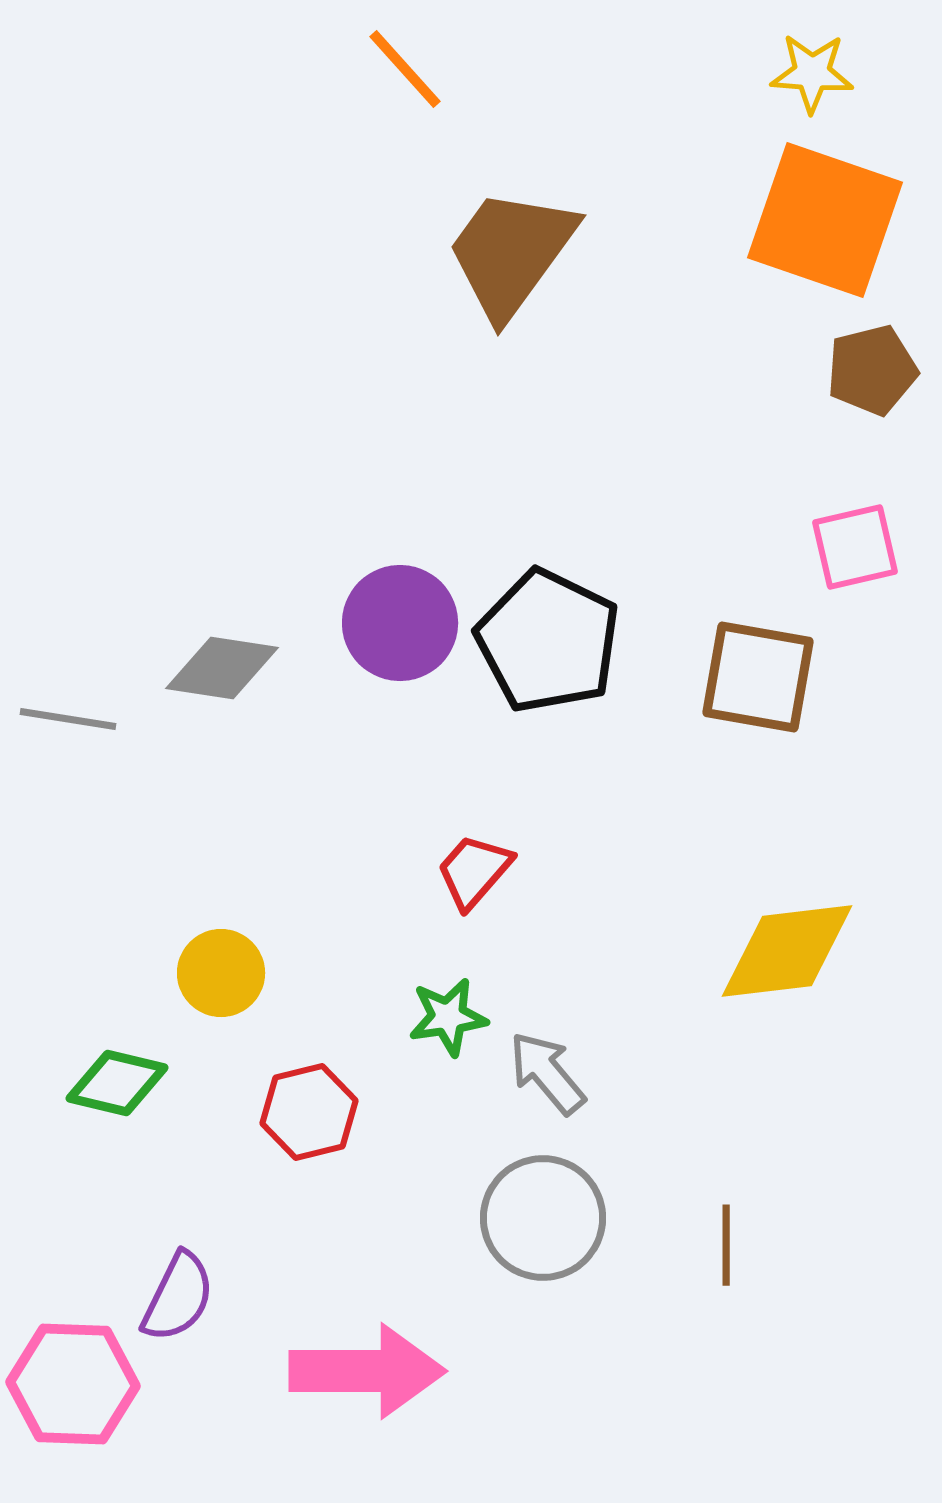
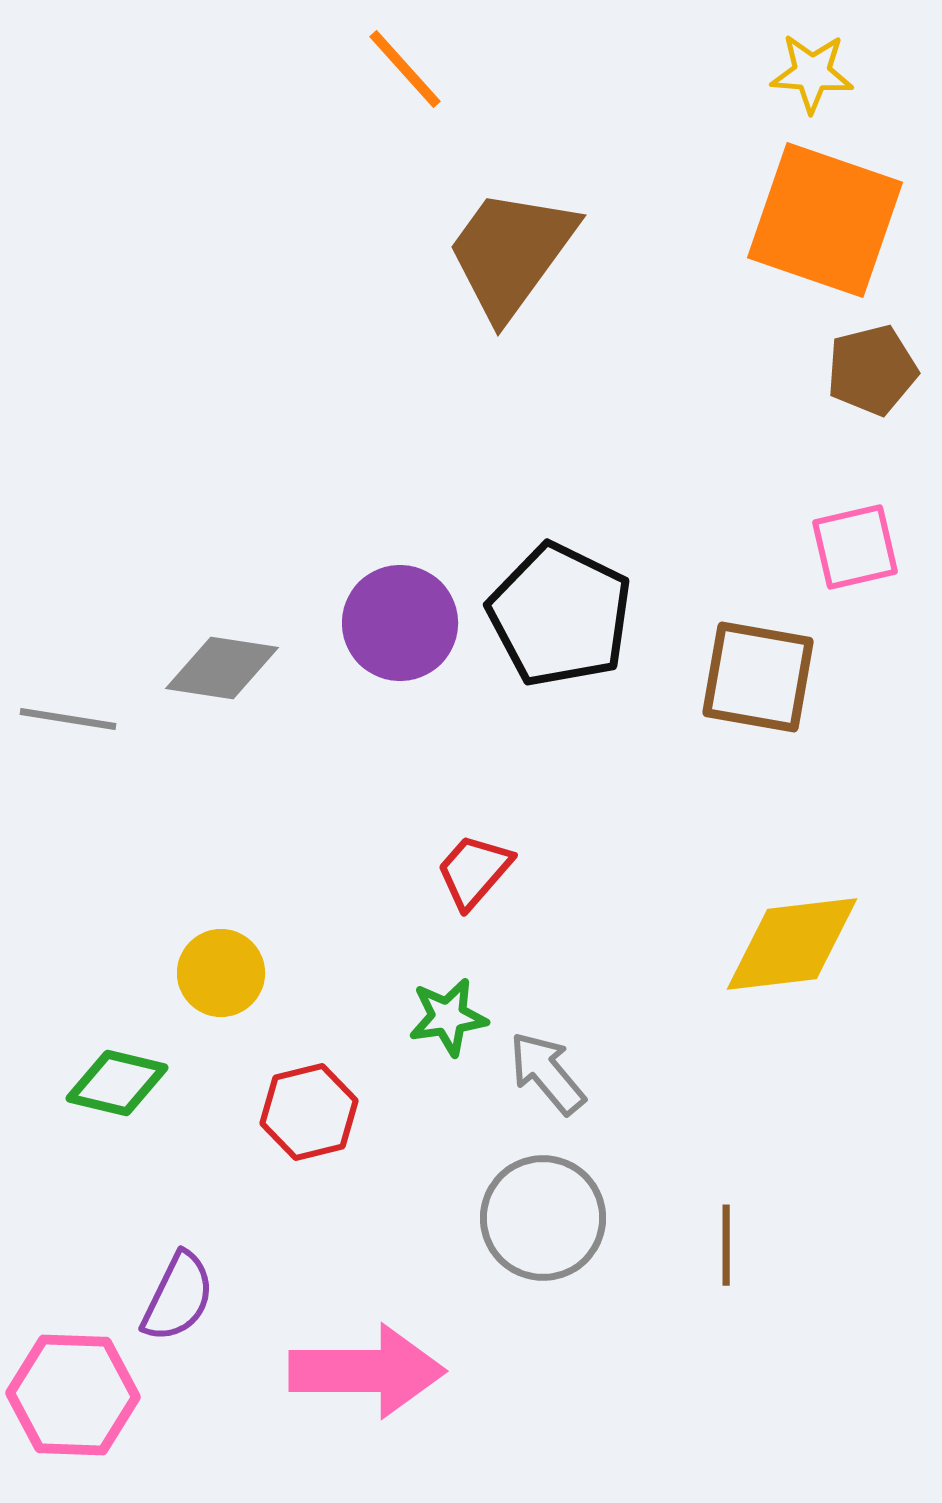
black pentagon: moved 12 px right, 26 px up
yellow diamond: moved 5 px right, 7 px up
pink hexagon: moved 11 px down
